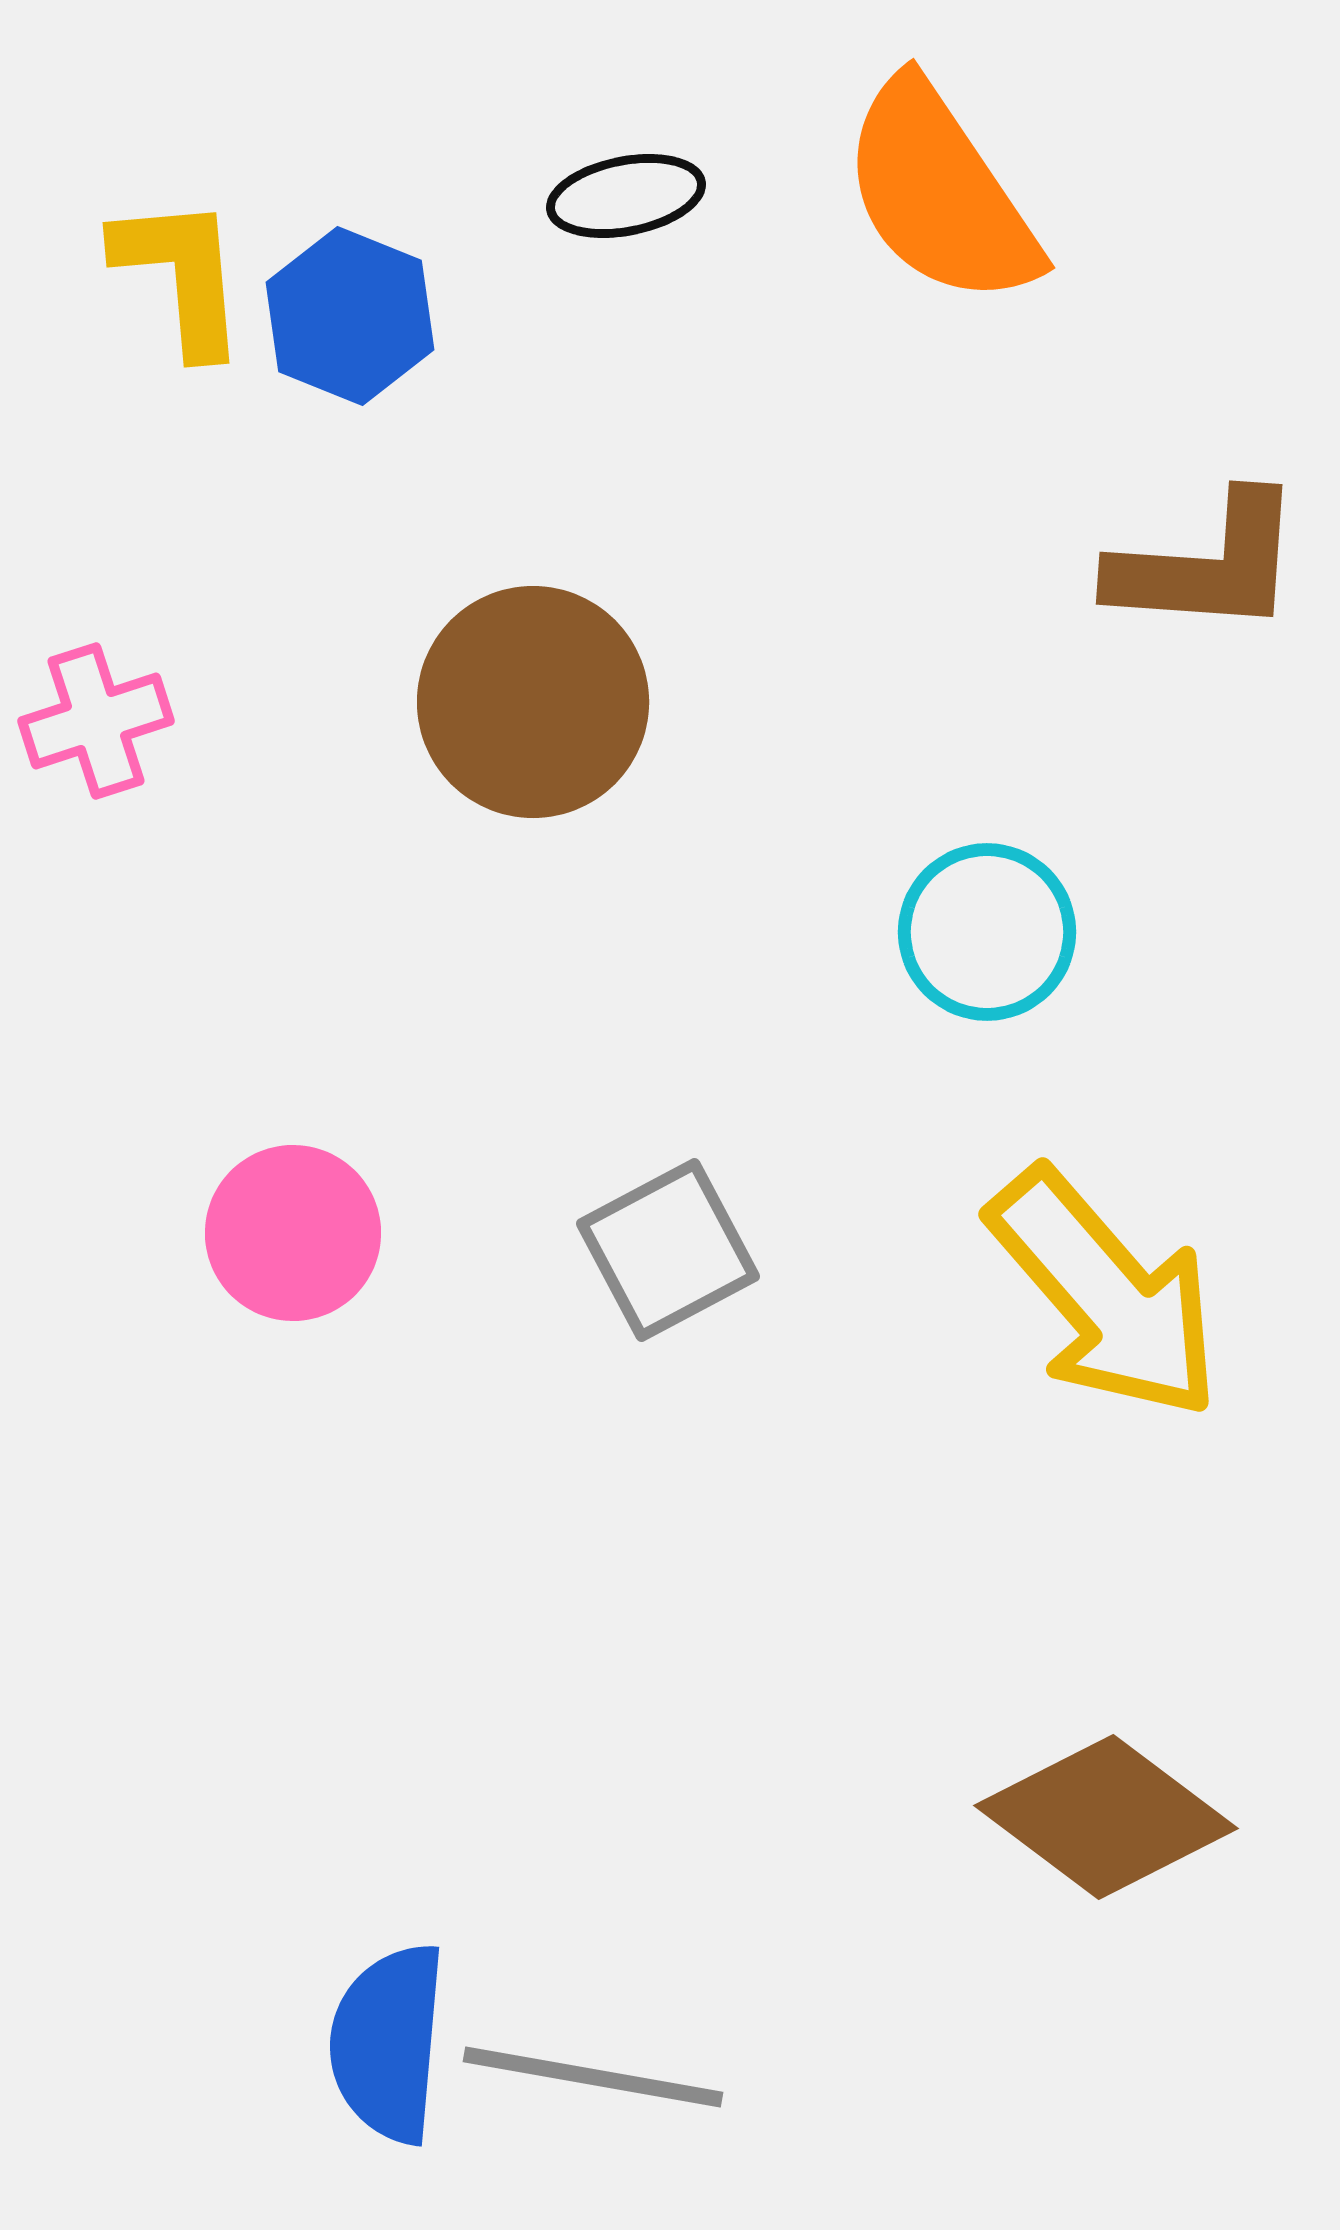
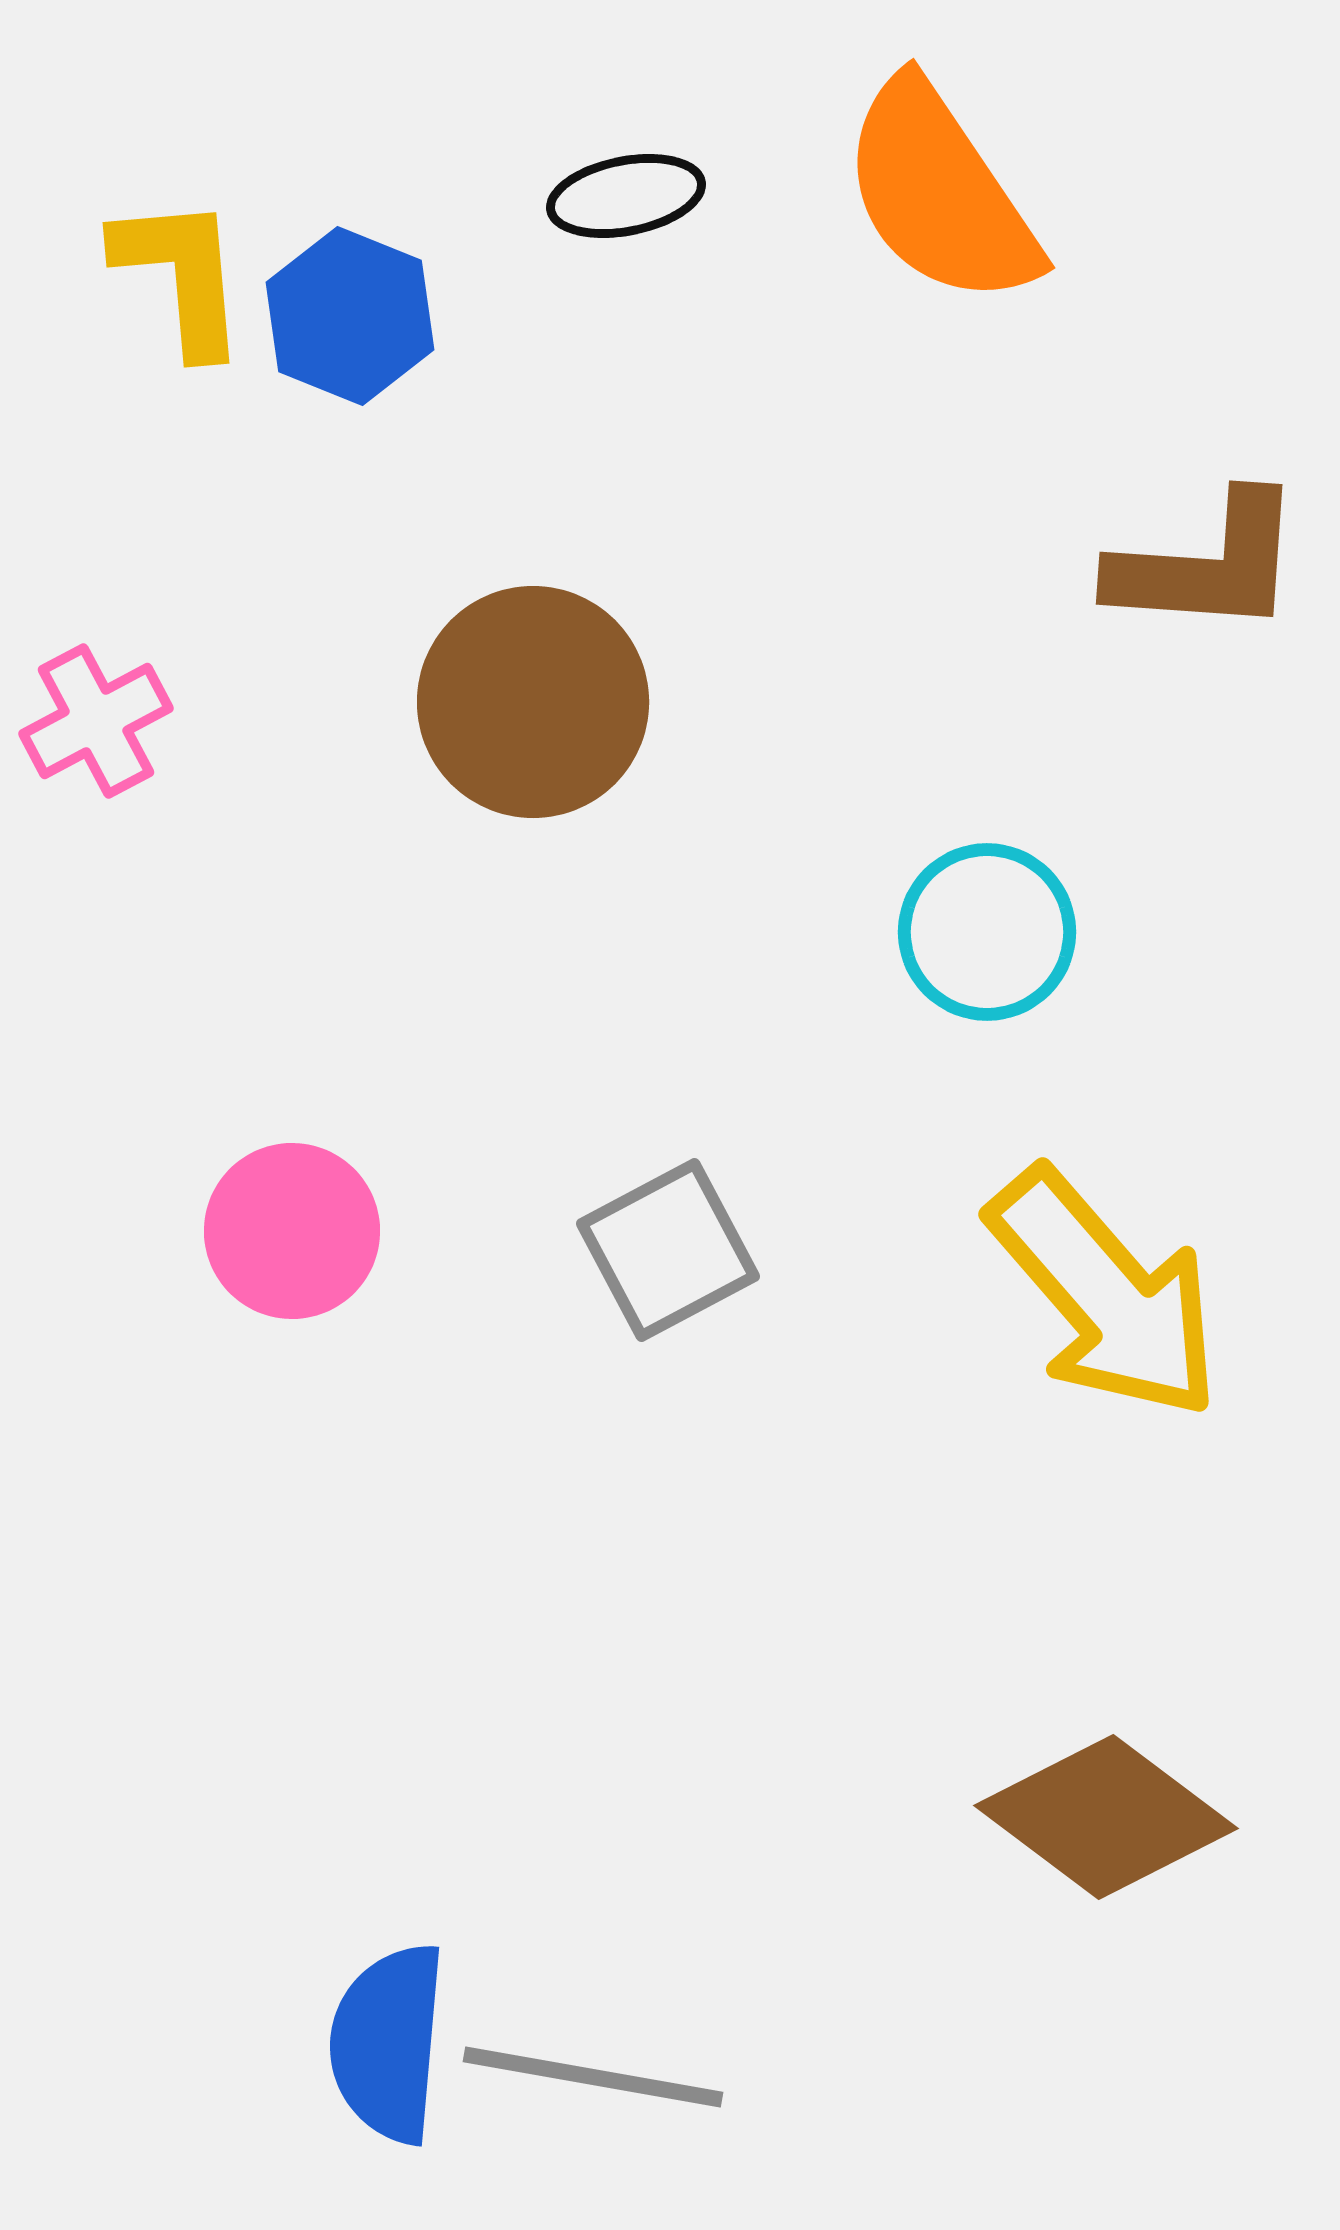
pink cross: rotated 10 degrees counterclockwise
pink circle: moved 1 px left, 2 px up
